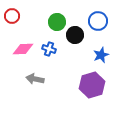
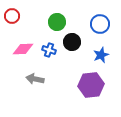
blue circle: moved 2 px right, 3 px down
black circle: moved 3 px left, 7 px down
blue cross: moved 1 px down
purple hexagon: moved 1 px left; rotated 10 degrees clockwise
